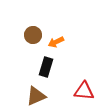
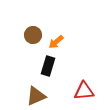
orange arrow: rotated 14 degrees counterclockwise
black rectangle: moved 2 px right, 1 px up
red triangle: rotated 10 degrees counterclockwise
